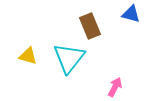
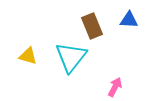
blue triangle: moved 2 px left, 6 px down; rotated 12 degrees counterclockwise
brown rectangle: moved 2 px right
cyan triangle: moved 2 px right, 1 px up
